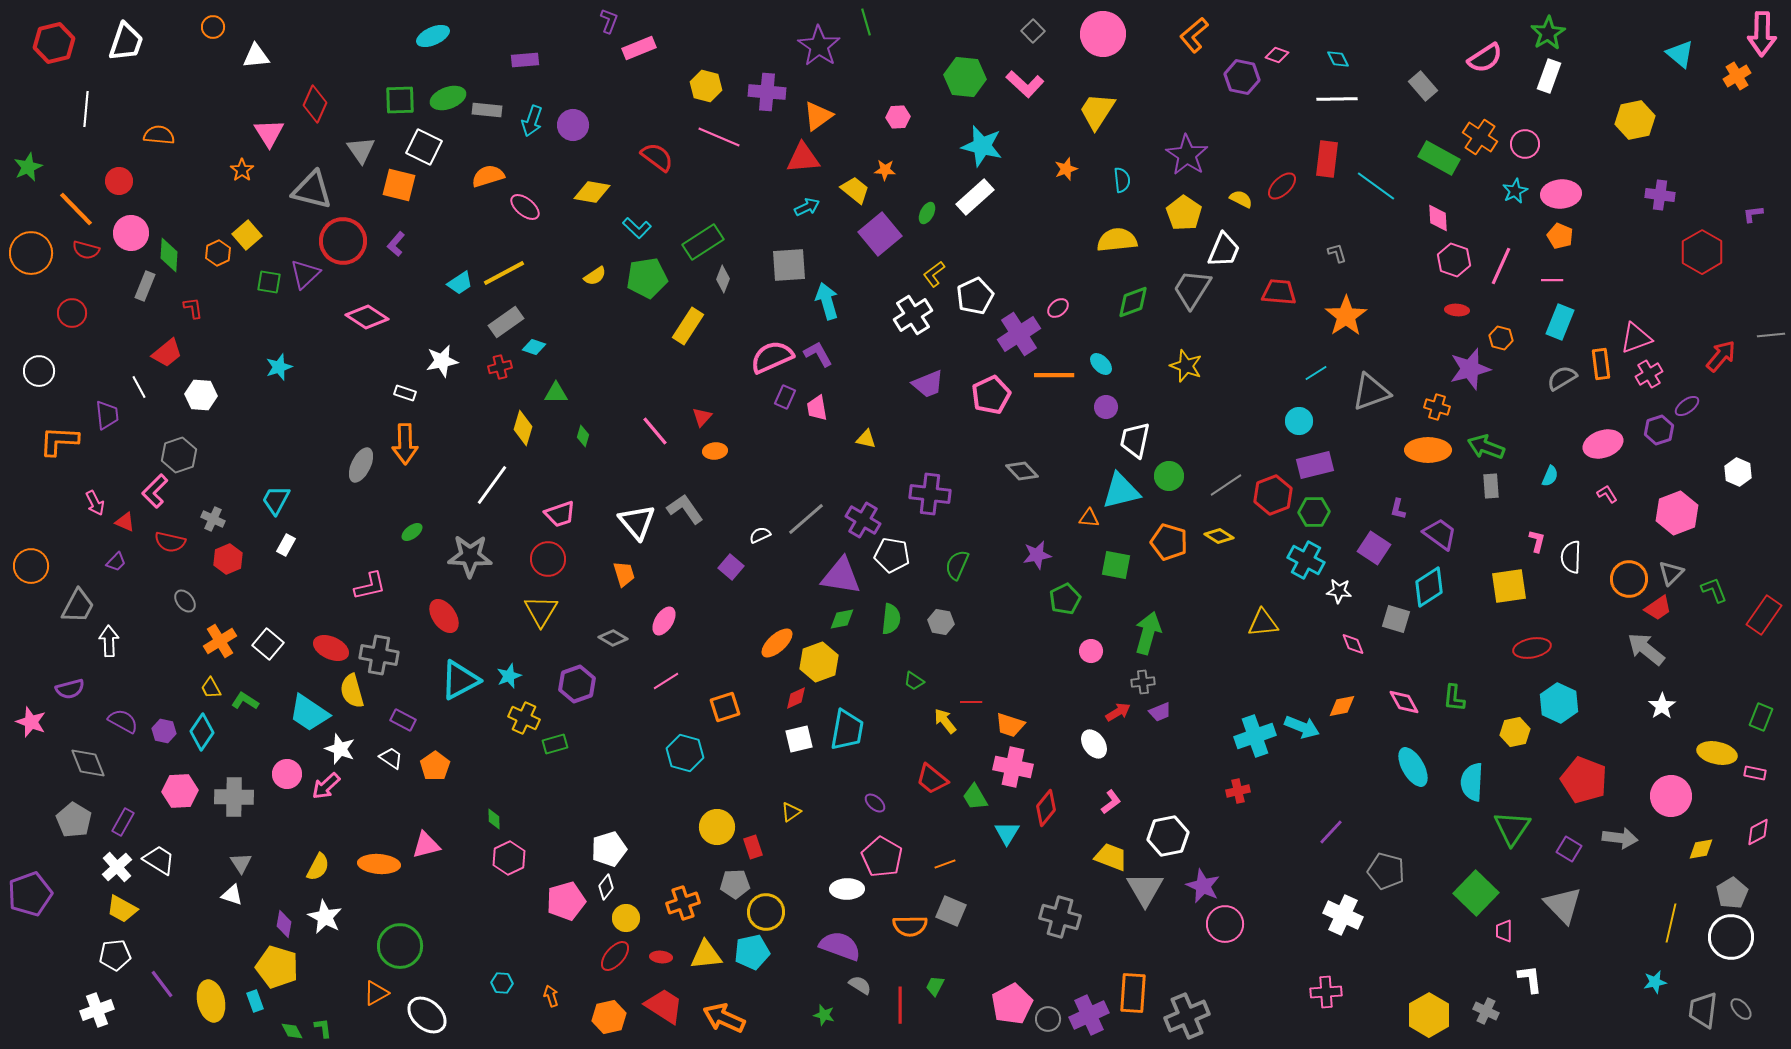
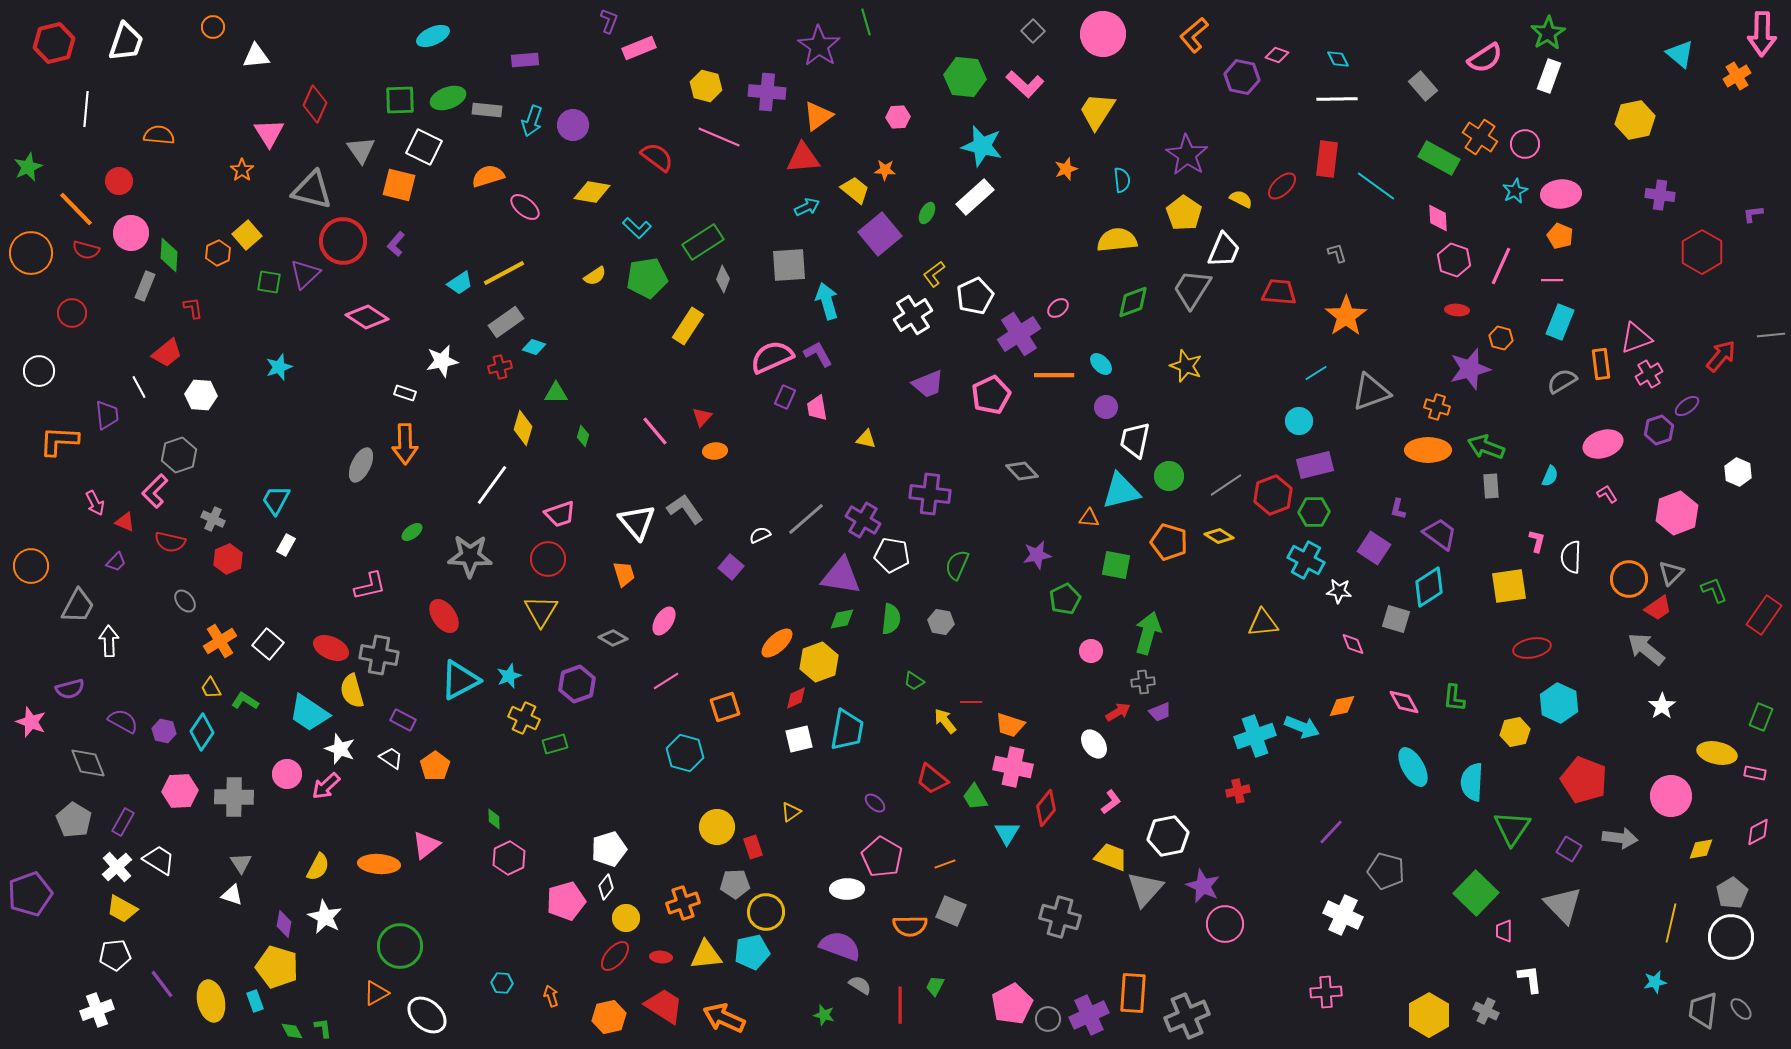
gray semicircle at (1562, 378): moved 3 px down
pink triangle at (426, 845): rotated 24 degrees counterclockwise
gray triangle at (1145, 889): rotated 12 degrees clockwise
